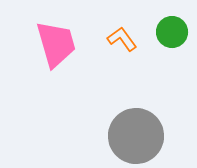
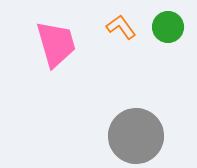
green circle: moved 4 px left, 5 px up
orange L-shape: moved 1 px left, 12 px up
